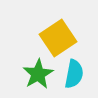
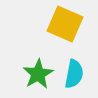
yellow square: moved 7 px right, 14 px up; rotated 33 degrees counterclockwise
